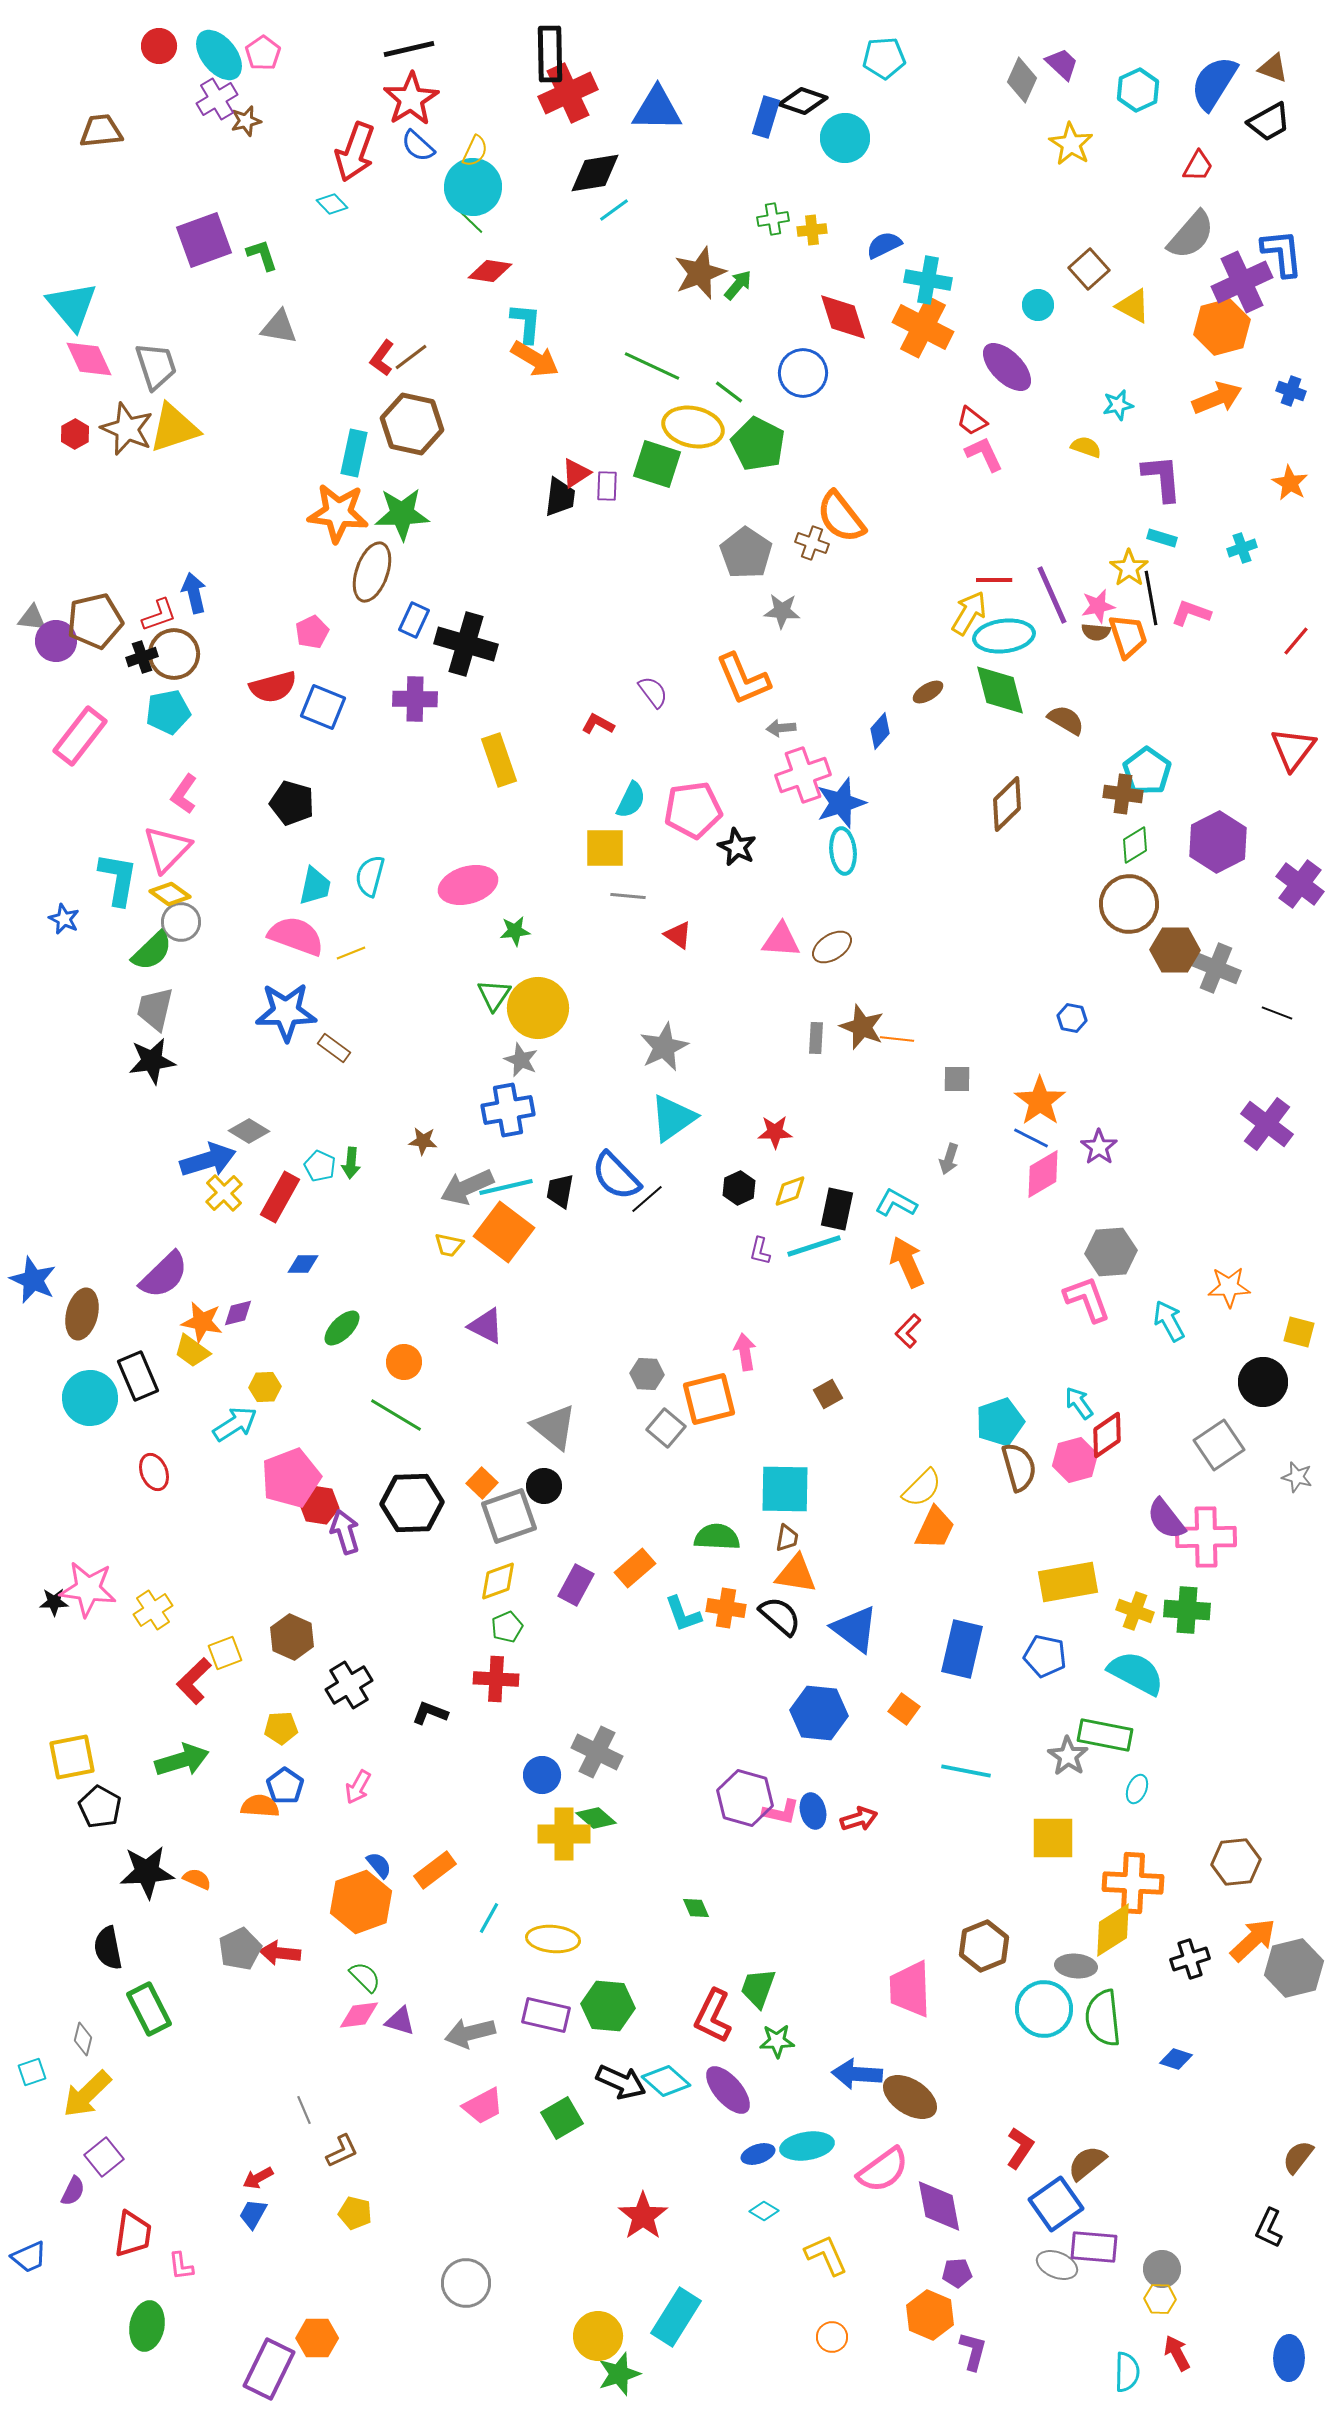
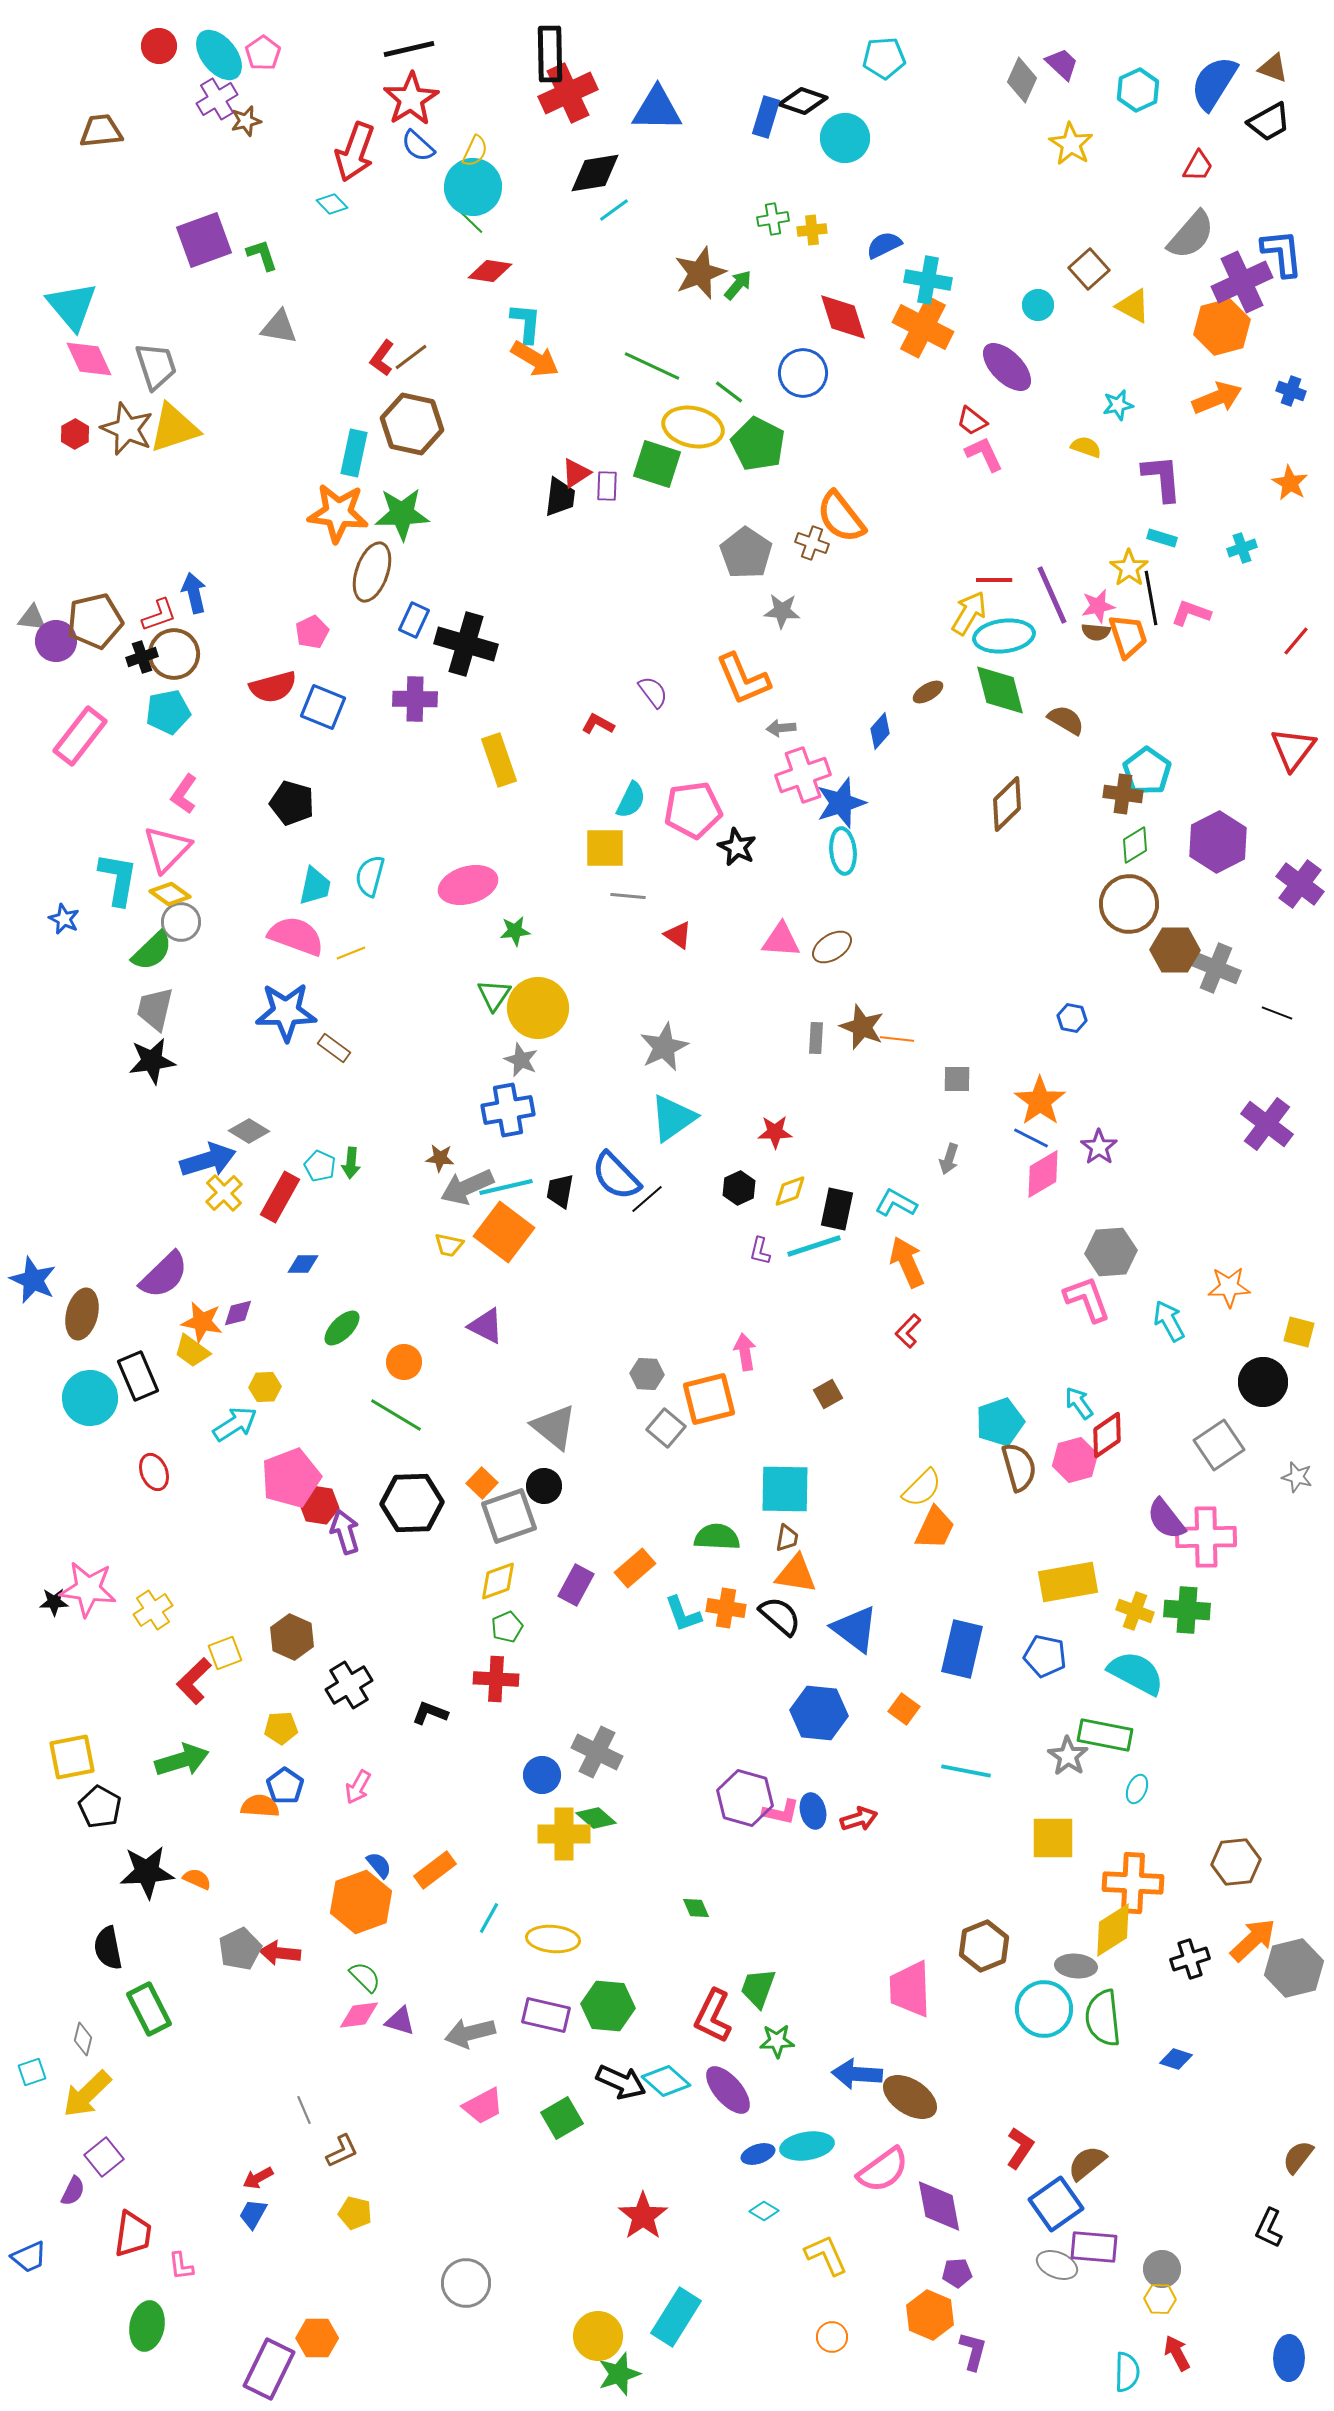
brown star at (423, 1141): moved 17 px right, 17 px down
